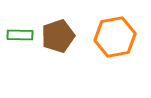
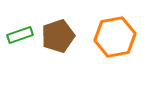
green rectangle: rotated 20 degrees counterclockwise
